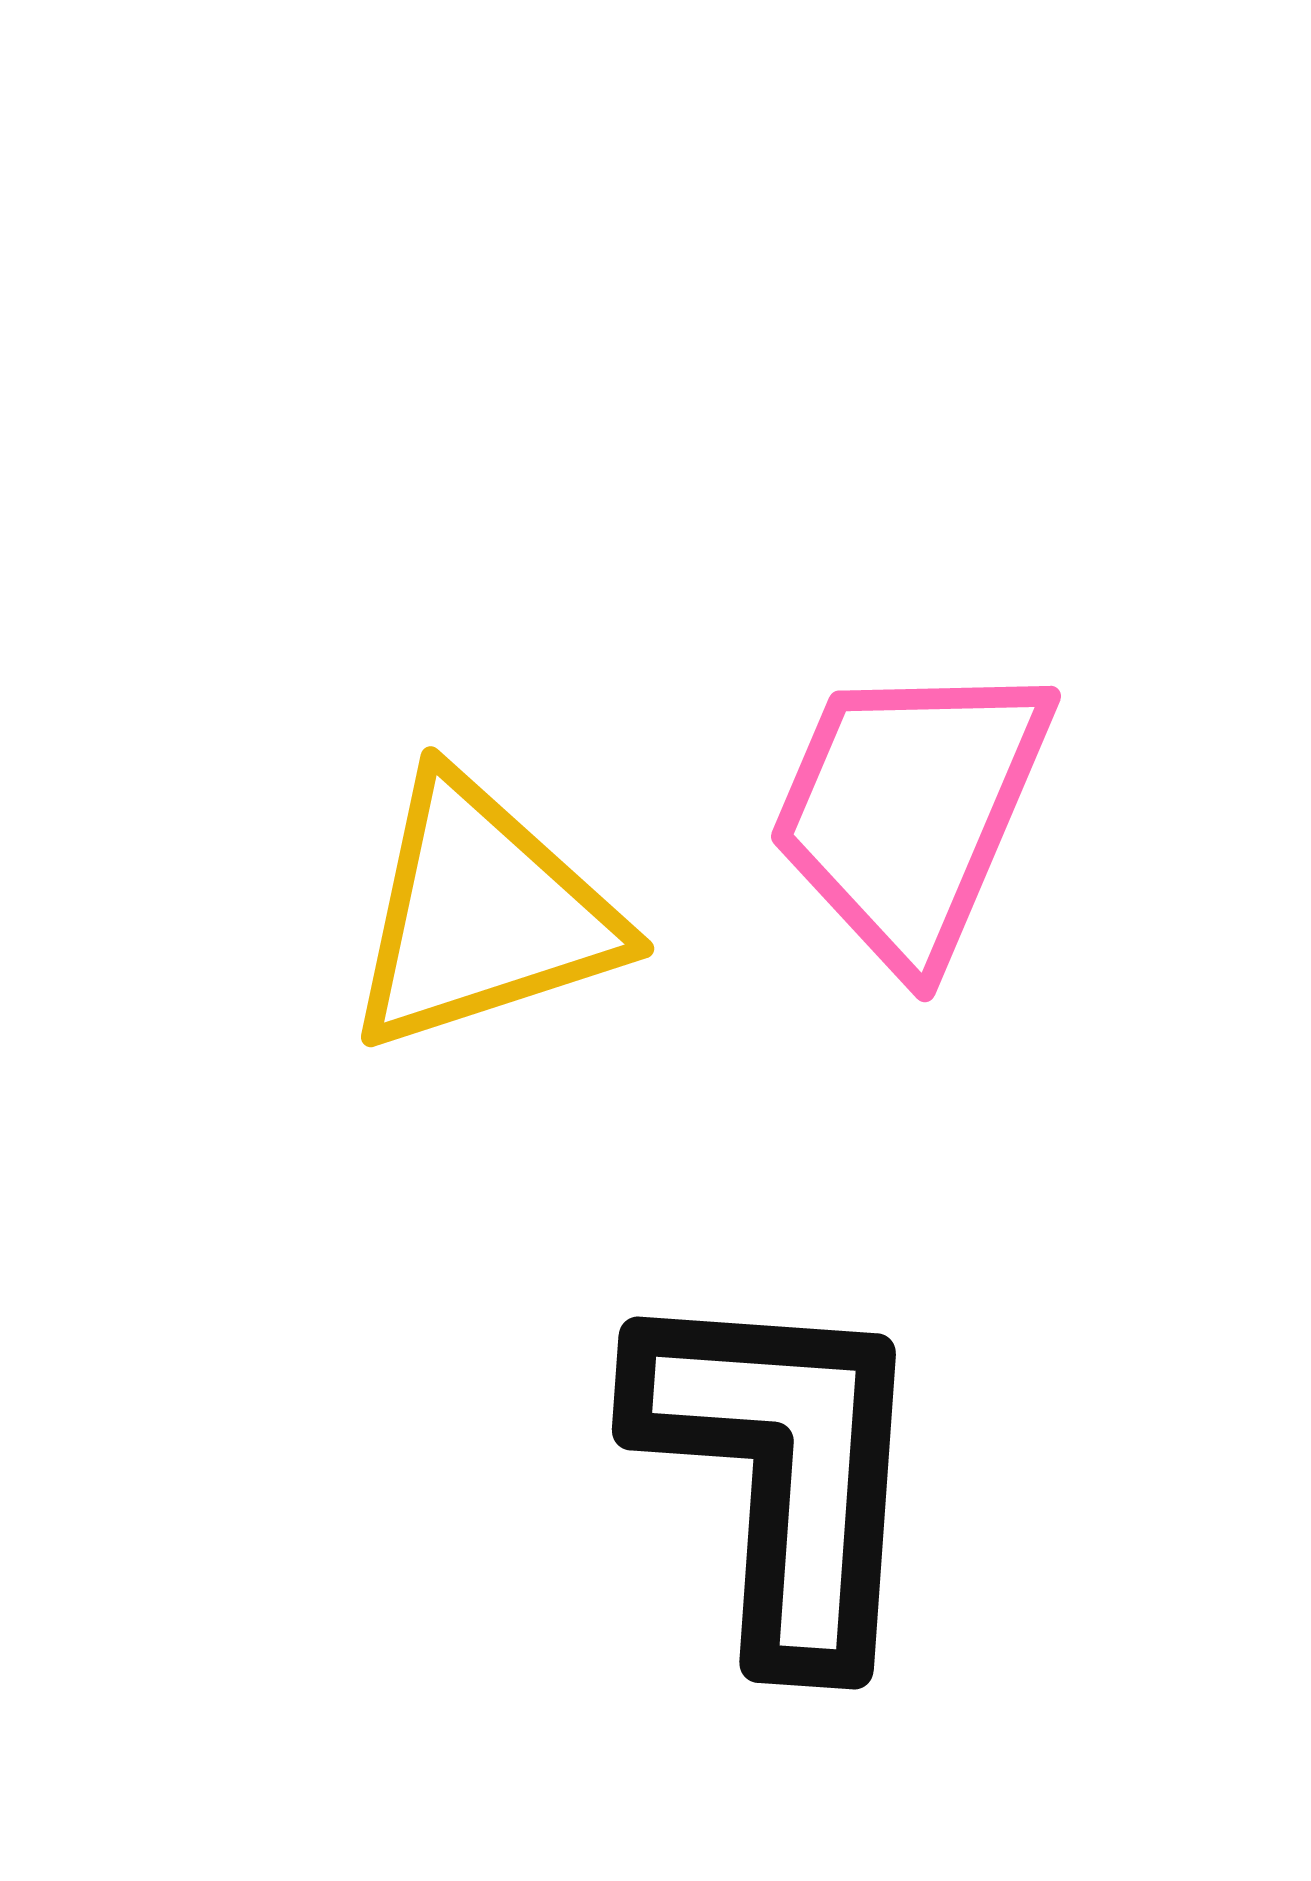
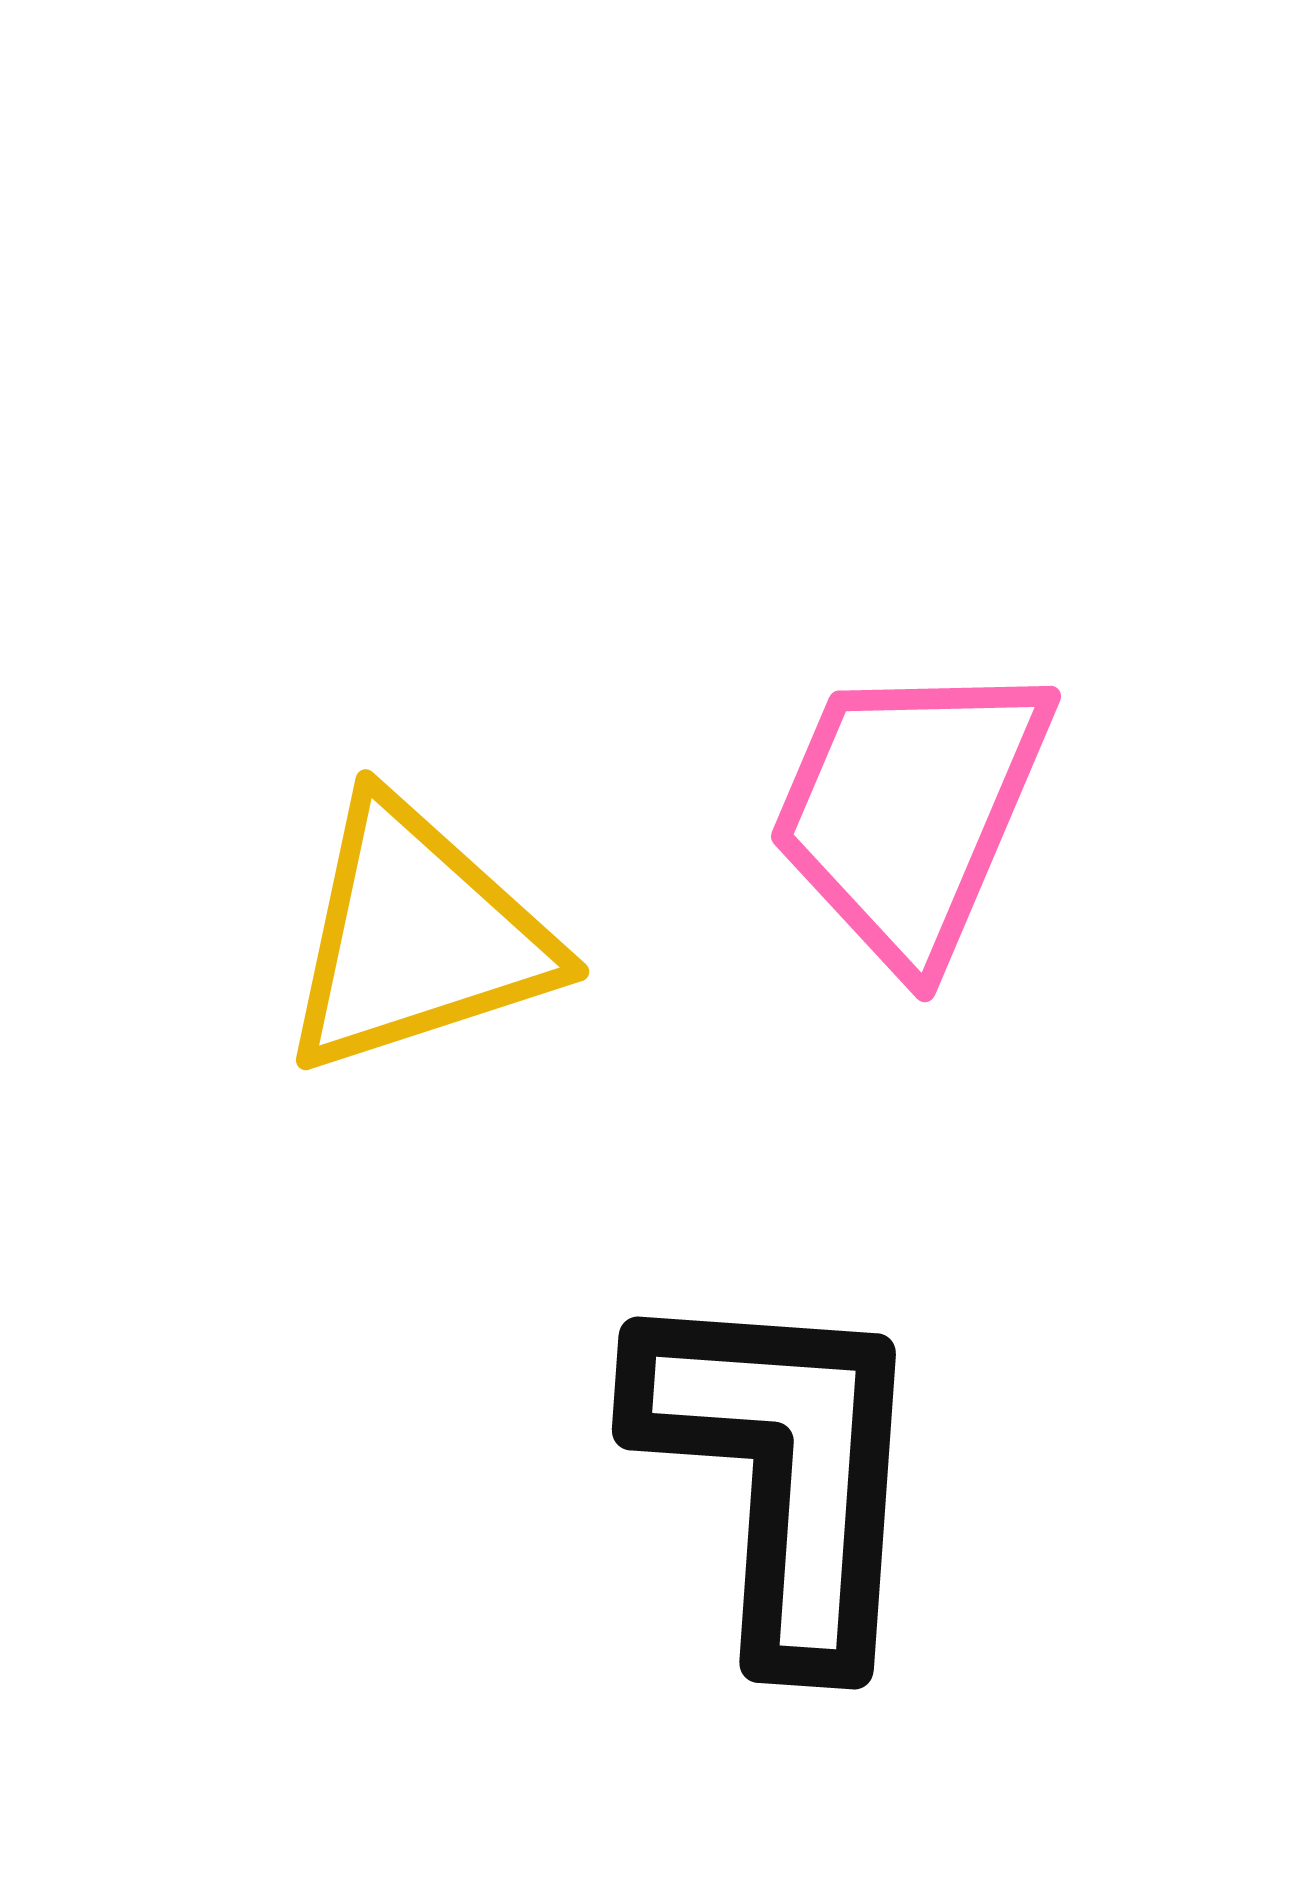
yellow triangle: moved 65 px left, 23 px down
